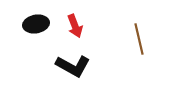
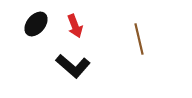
black ellipse: rotated 40 degrees counterclockwise
black L-shape: rotated 12 degrees clockwise
